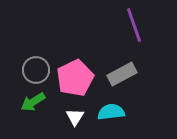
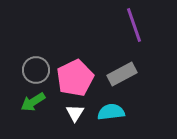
white triangle: moved 4 px up
